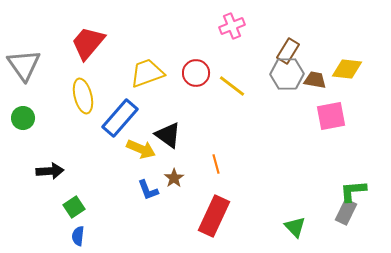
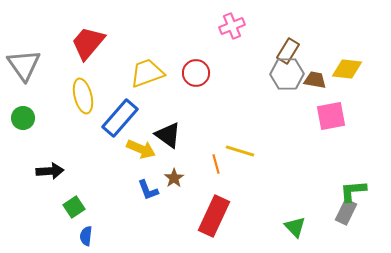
yellow line: moved 8 px right, 65 px down; rotated 20 degrees counterclockwise
blue semicircle: moved 8 px right
